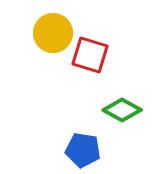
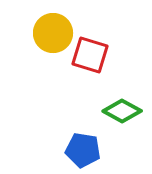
green diamond: moved 1 px down
